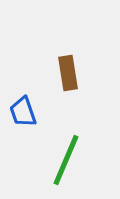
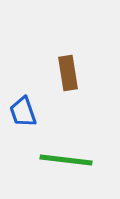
green line: rotated 74 degrees clockwise
